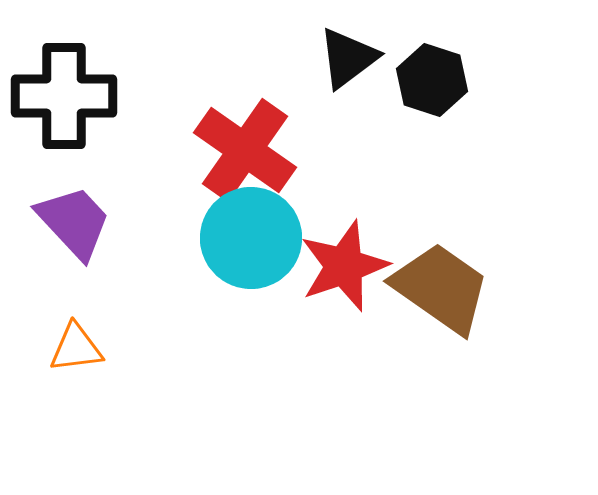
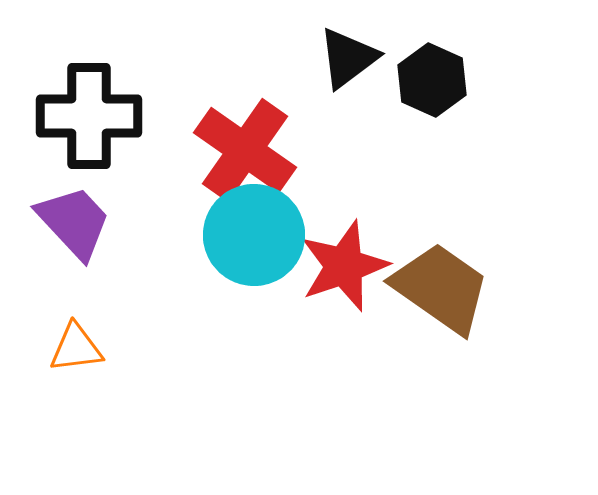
black hexagon: rotated 6 degrees clockwise
black cross: moved 25 px right, 20 px down
cyan circle: moved 3 px right, 3 px up
